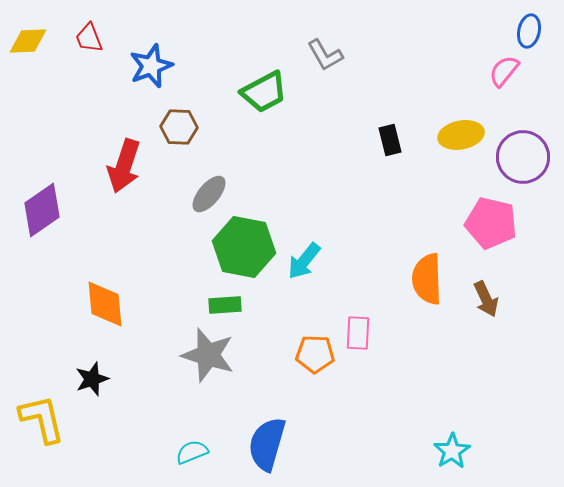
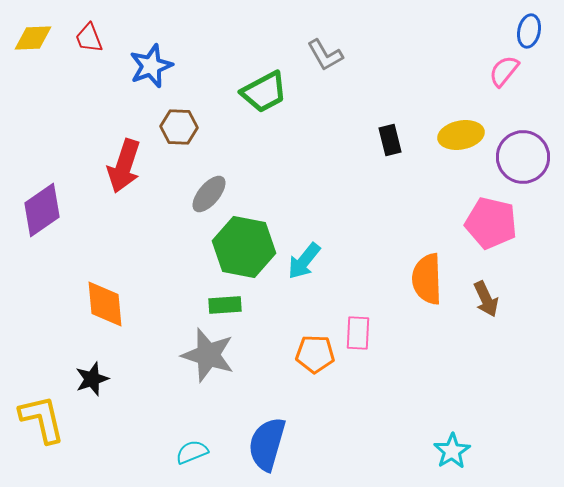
yellow diamond: moved 5 px right, 3 px up
